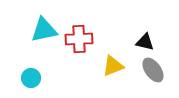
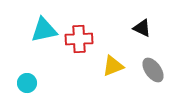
black triangle: moved 3 px left, 14 px up; rotated 12 degrees clockwise
cyan circle: moved 4 px left, 5 px down
